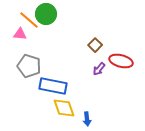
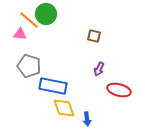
brown square: moved 1 px left, 9 px up; rotated 32 degrees counterclockwise
red ellipse: moved 2 px left, 29 px down
purple arrow: rotated 16 degrees counterclockwise
